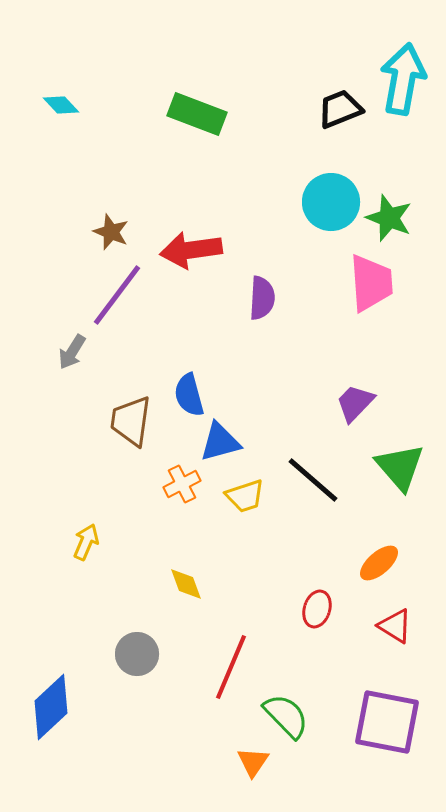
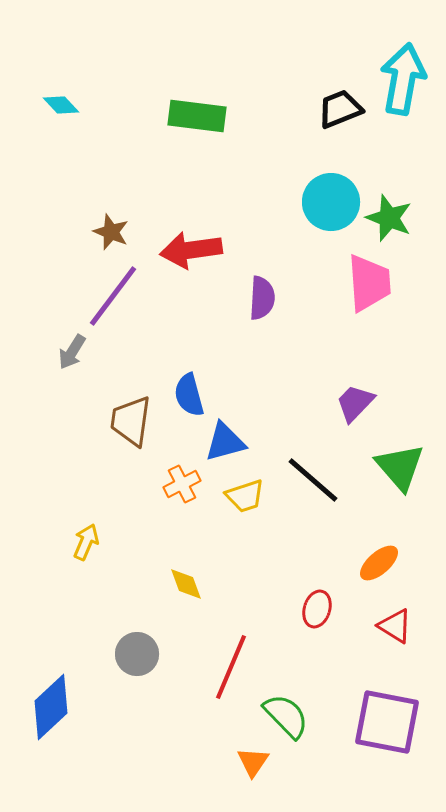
green rectangle: moved 2 px down; rotated 14 degrees counterclockwise
pink trapezoid: moved 2 px left
purple line: moved 4 px left, 1 px down
blue triangle: moved 5 px right
